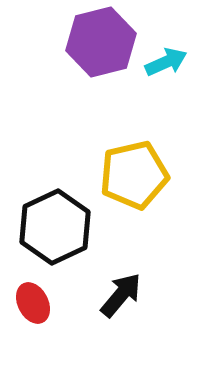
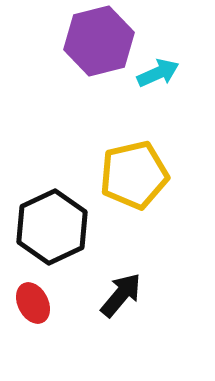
purple hexagon: moved 2 px left, 1 px up
cyan arrow: moved 8 px left, 11 px down
black hexagon: moved 3 px left
